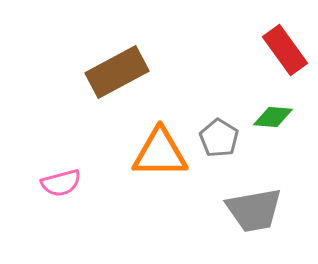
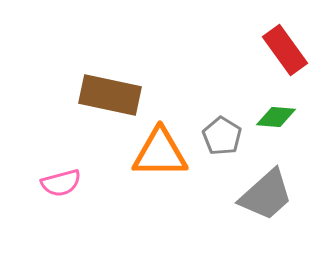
brown rectangle: moved 7 px left, 23 px down; rotated 40 degrees clockwise
green diamond: moved 3 px right
gray pentagon: moved 3 px right, 2 px up
gray trapezoid: moved 12 px right, 15 px up; rotated 32 degrees counterclockwise
